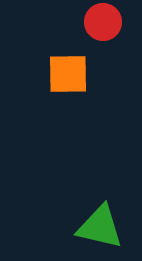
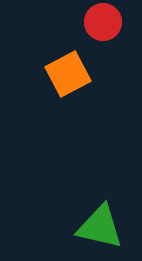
orange square: rotated 27 degrees counterclockwise
